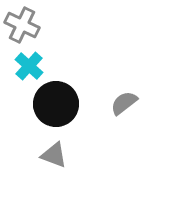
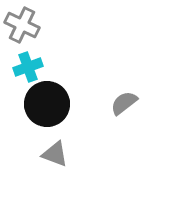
cyan cross: moved 1 px left, 1 px down; rotated 28 degrees clockwise
black circle: moved 9 px left
gray triangle: moved 1 px right, 1 px up
